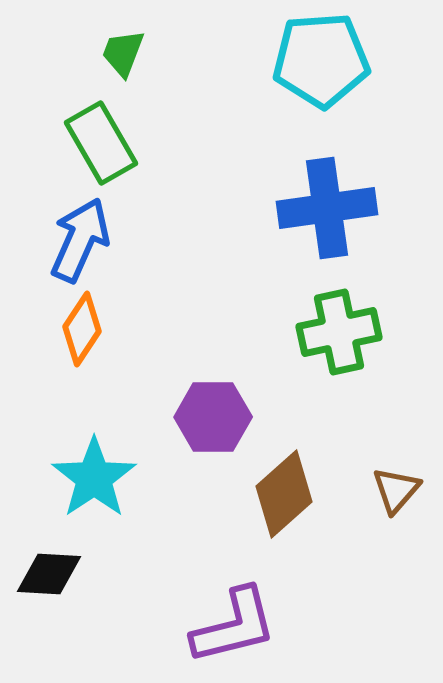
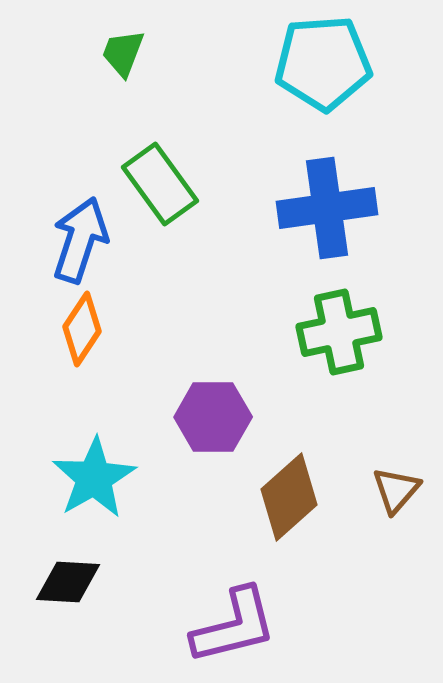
cyan pentagon: moved 2 px right, 3 px down
green rectangle: moved 59 px right, 41 px down; rotated 6 degrees counterclockwise
blue arrow: rotated 6 degrees counterclockwise
cyan star: rotated 4 degrees clockwise
brown diamond: moved 5 px right, 3 px down
black diamond: moved 19 px right, 8 px down
